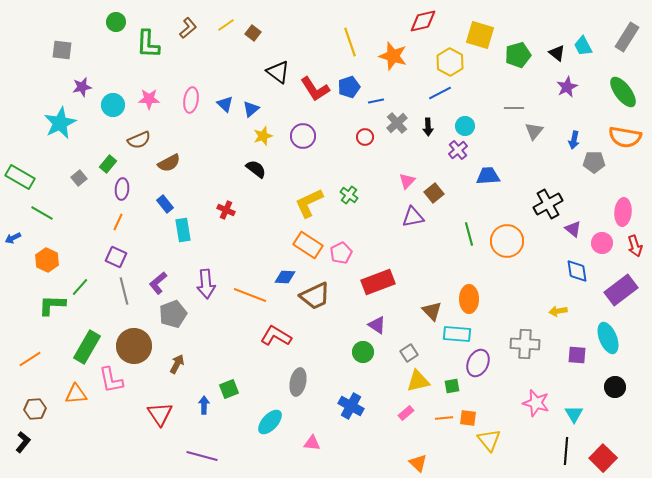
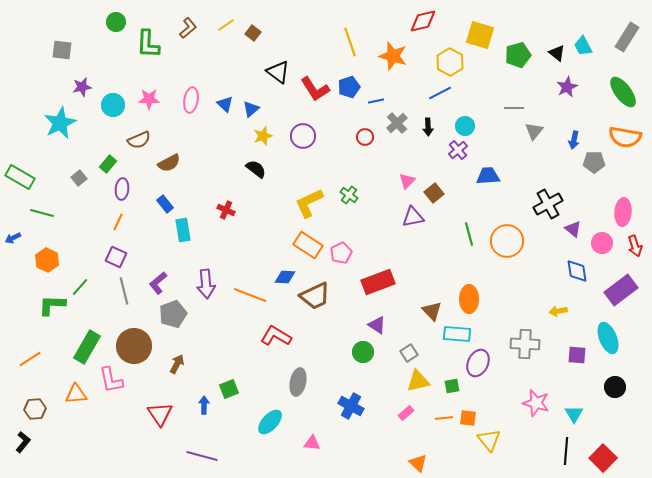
green line at (42, 213): rotated 15 degrees counterclockwise
